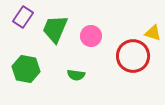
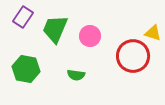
pink circle: moved 1 px left
